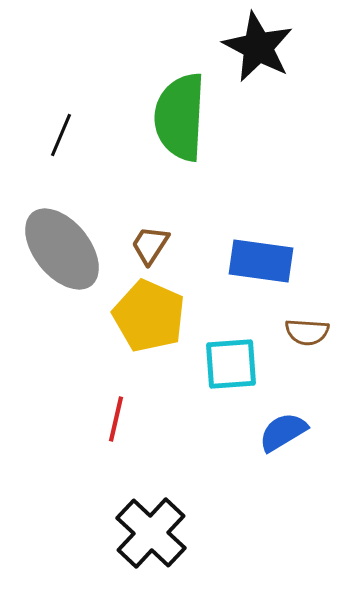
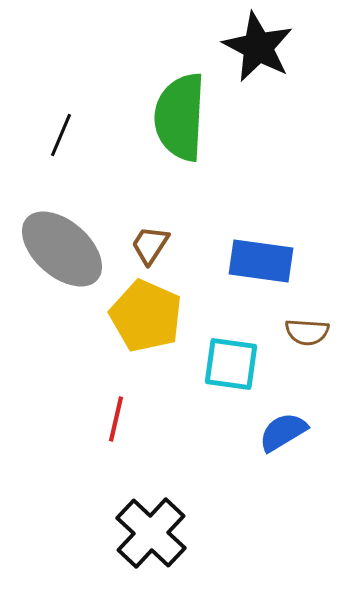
gray ellipse: rotated 10 degrees counterclockwise
yellow pentagon: moved 3 px left
cyan square: rotated 12 degrees clockwise
